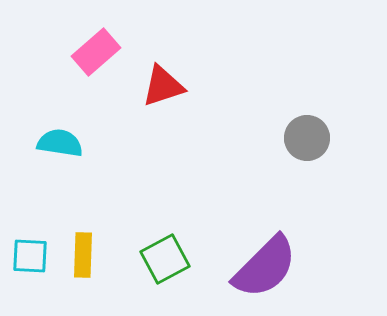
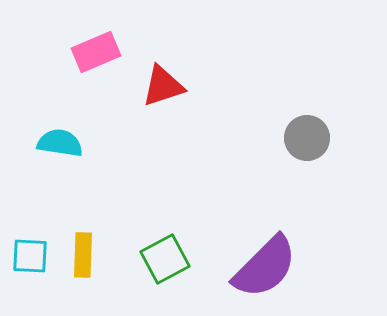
pink rectangle: rotated 18 degrees clockwise
